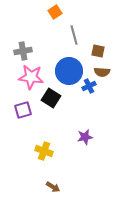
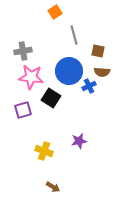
purple star: moved 6 px left, 4 px down
